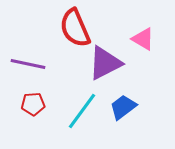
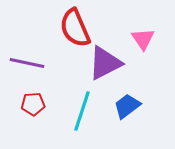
pink triangle: rotated 25 degrees clockwise
purple line: moved 1 px left, 1 px up
blue trapezoid: moved 4 px right, 1 px up
cyan line: rotated 18 degrees counterclockwise
